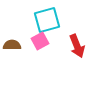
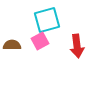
red arrow: rotated 15 degrees clockwise
